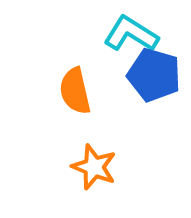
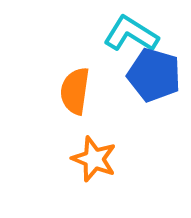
orange semicircle: rotated 21 degrees clockwise
orange star: moved 8 px up
